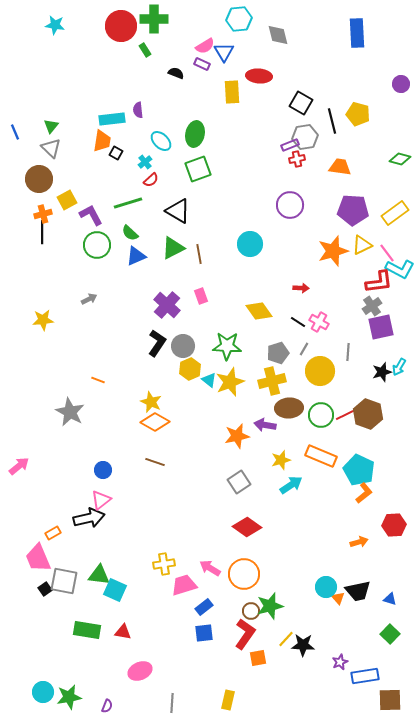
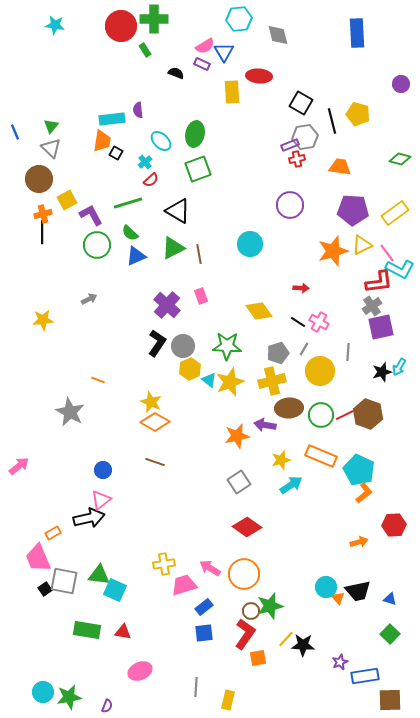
gray line at (172, 703): moved 24 px right, 16 px up
